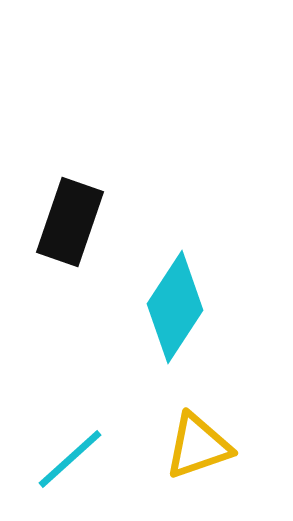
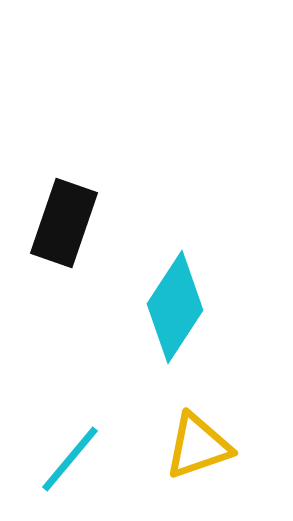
black rectangle: moved 6 px left, 1 px down
cyan line: rotated 8 degrees counterclockwise
